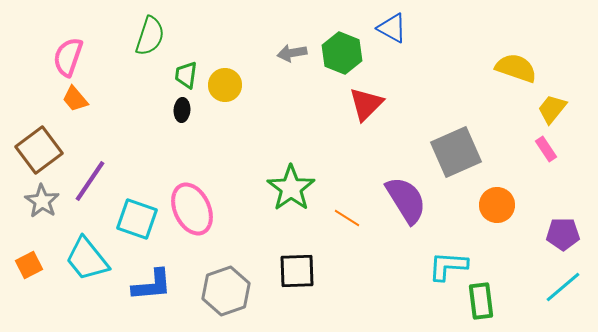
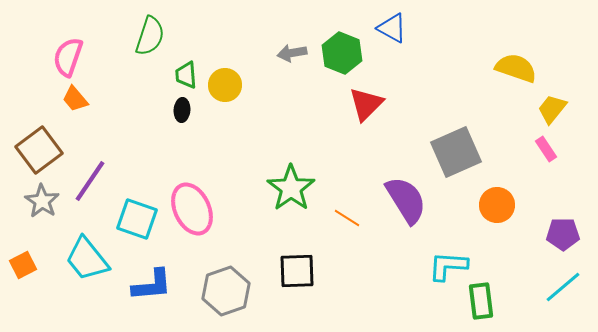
green trapezoid: rotated 12 degrees counterclockwise
orange square: moved 6 px left
